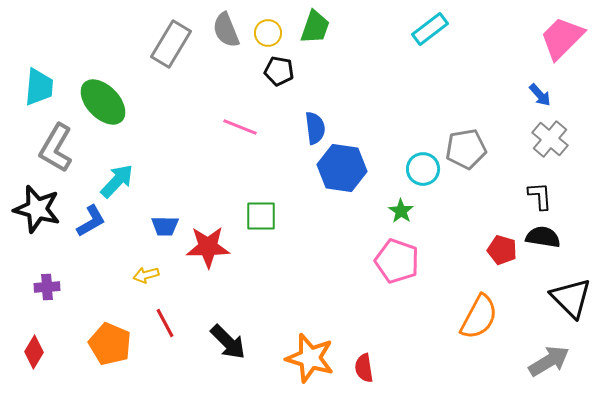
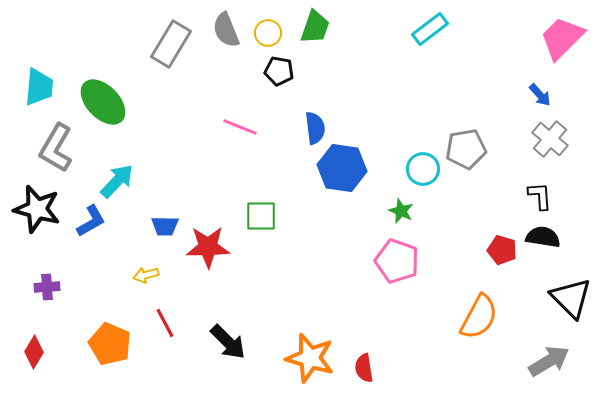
green star: rotated 10 degrees counterclockwise
